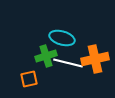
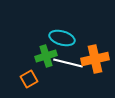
orange square: rotated 18 degrees counterclockwise
